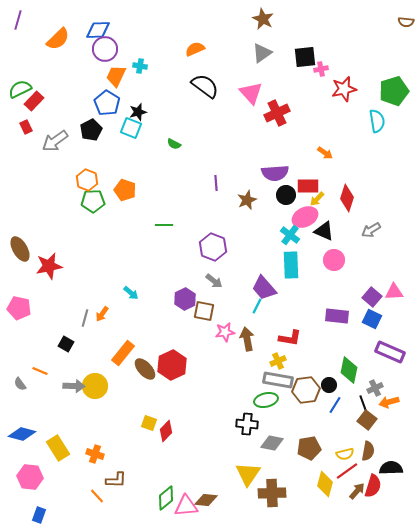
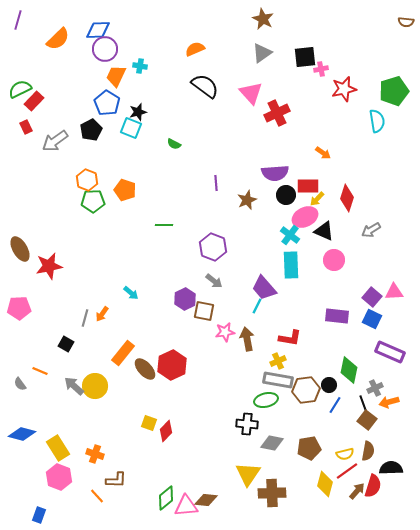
orange arrow at (325, 153): moved 2 px left
pink pentagon at (19, 308): rotated 15 degrees counterclockwise
gray arrow at (74, 386): rotated 140 degrees counterclockwise
pink hexagon at (30, 477): moved 29 px right; rotated 15 degrees clockwise
